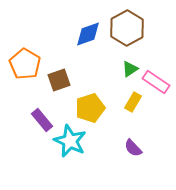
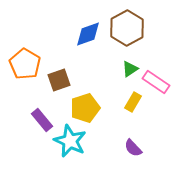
yellow pentagon: moved 5 px left
